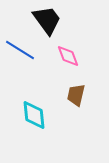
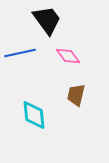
blue line: moved 3 px down; rotated 44 degrees counterclockwise
pink diamond: rotated 15 degrees counterclockwise
